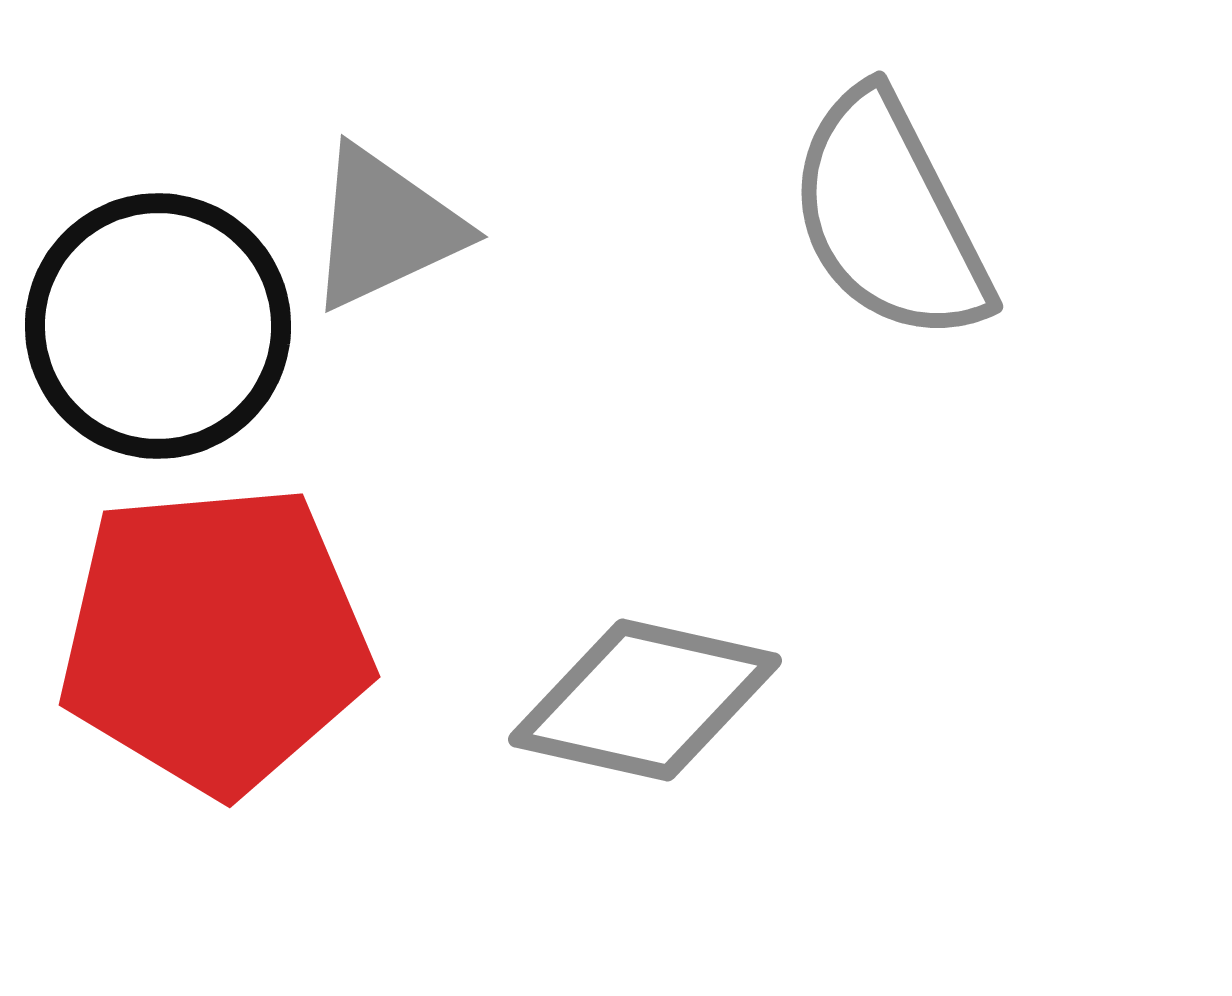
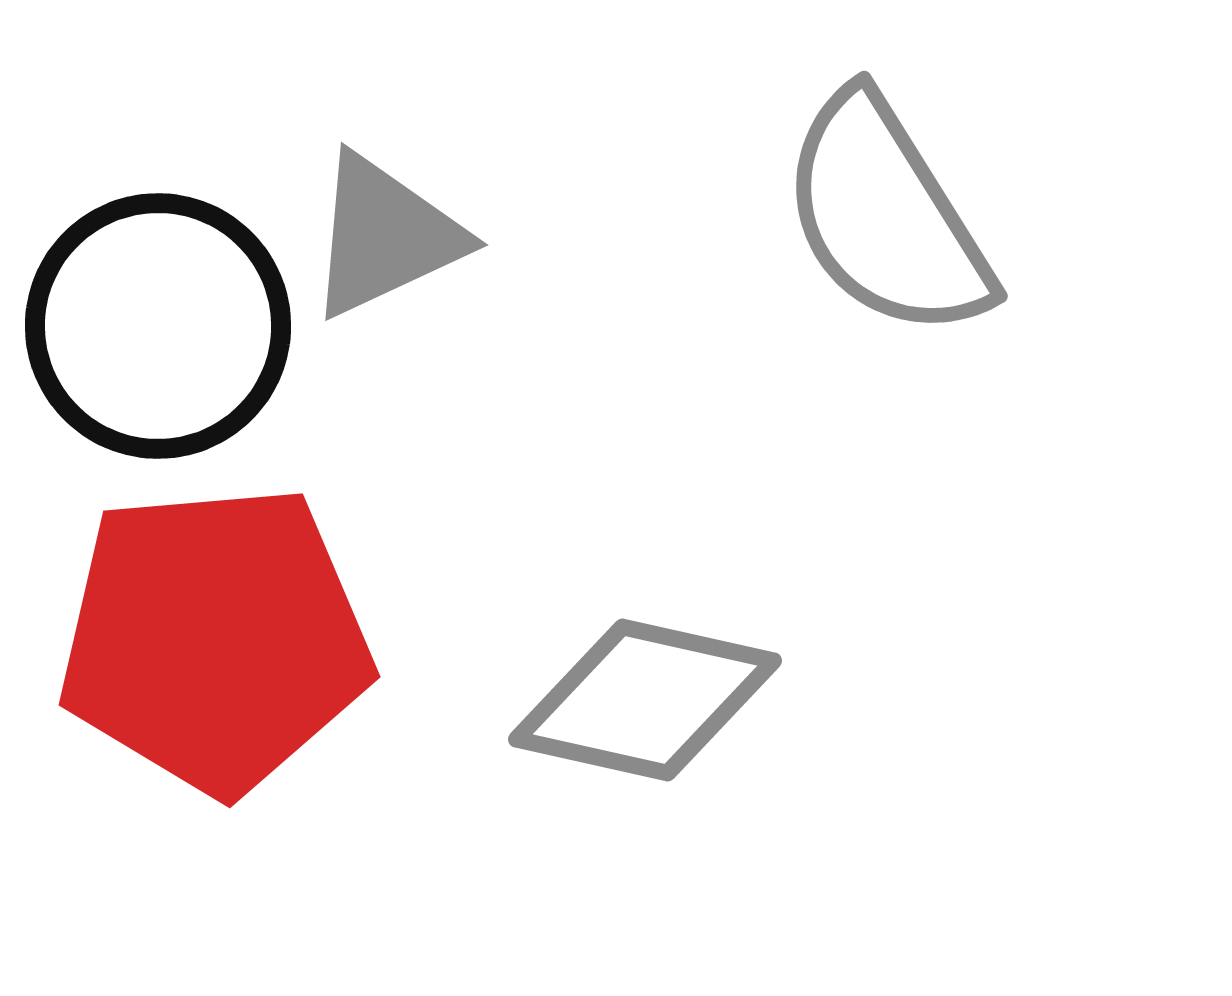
gray semicircle: moved 3 px left, 1 px up; rotated 5 degrees counterclockwise
gray triangle: moved 8 px down
